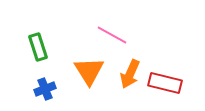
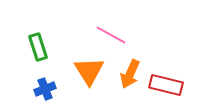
pink line: moved 1 px left
red rectangle: moved 1 px right, 2 px down
